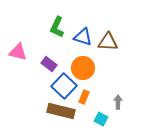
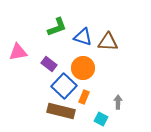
green L-shape: rotated 135 degrees counterclockwise
pink triangle: rotated 24 degrees counterclockwise
